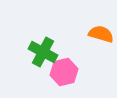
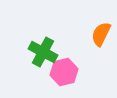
orange semicircle: rotated 80 degrees counterclockwise
